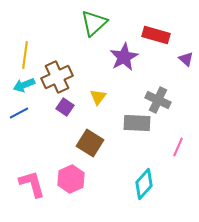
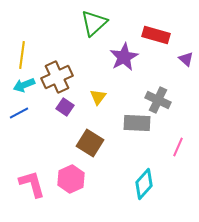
yellow line: moved 3 px left
